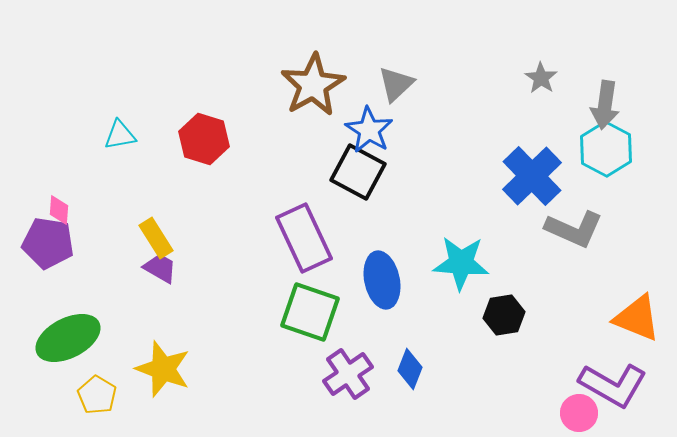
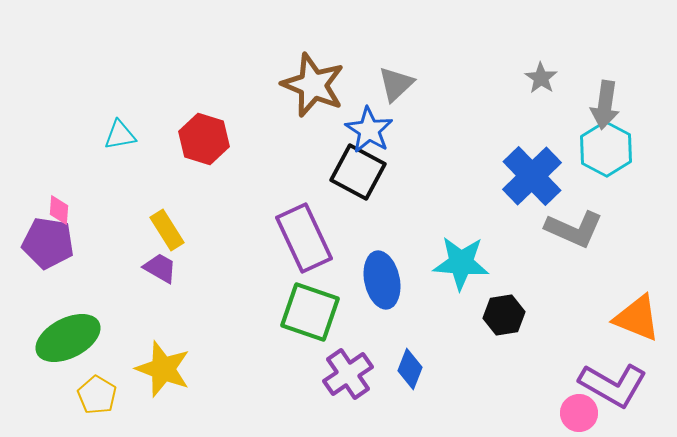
brown star: rotated 20 degrees counterclockwise
yellow rectangle: moved 11 px right, 8 px up
